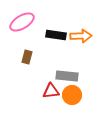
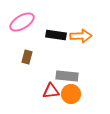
orange circle: moved 1 px left, 1 px up
